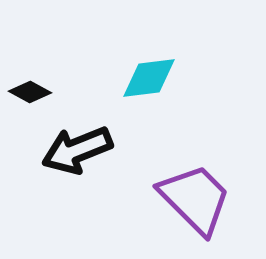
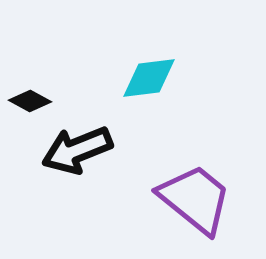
black diamond: moved 9 px down
purple trapezoid: rotated 6 degrees counterclockwise
